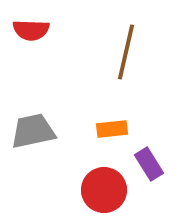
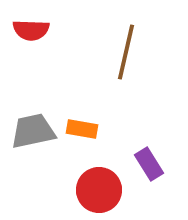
orange rectangle: moved 30 px left; rotated 16 degrees clockwise
red circle: moved 5 px left
